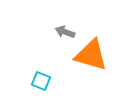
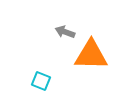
orange triangle: rotated 15 degrees counterclockwise
